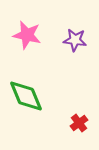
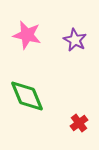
purple star: rotated 20 degrees clockwise
green diamond: moved 1 px right
